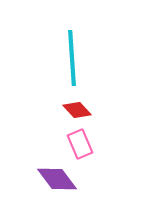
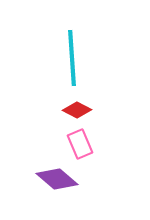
red diamond: rotated 20 degrees counterclockwise
purple diamond: rotated 12 degrees counterclockwise
